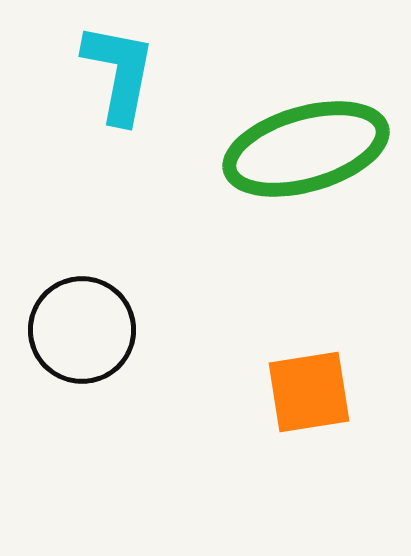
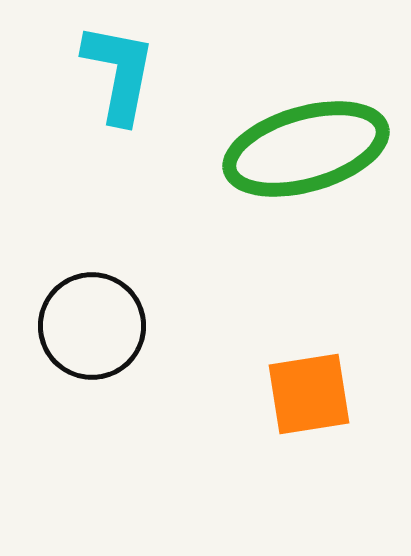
black circle: moved 10 px right, 4 px up
orange square: moved 2 px down
